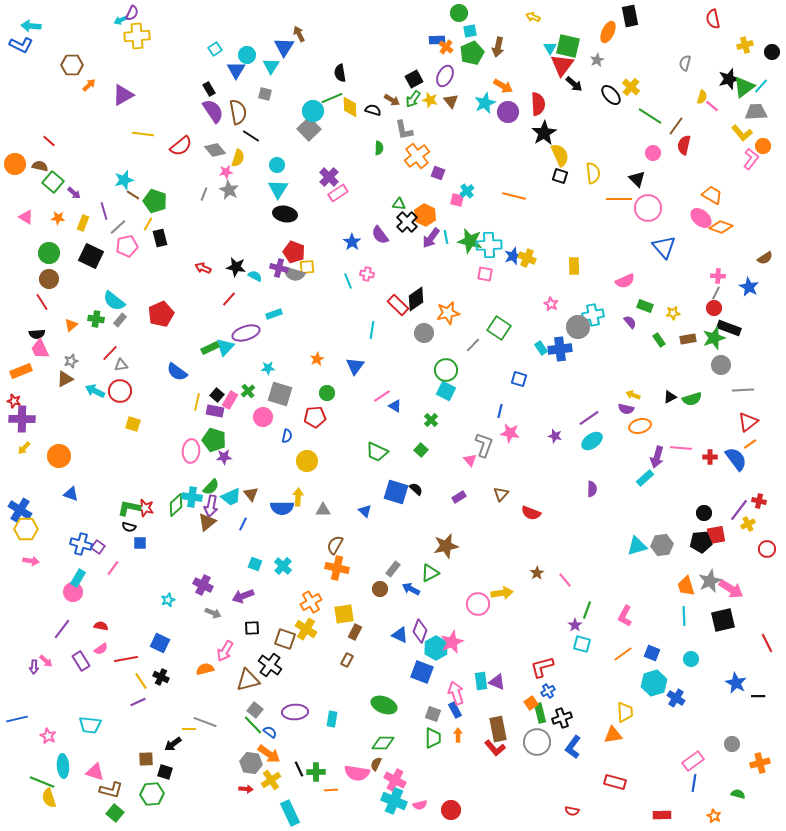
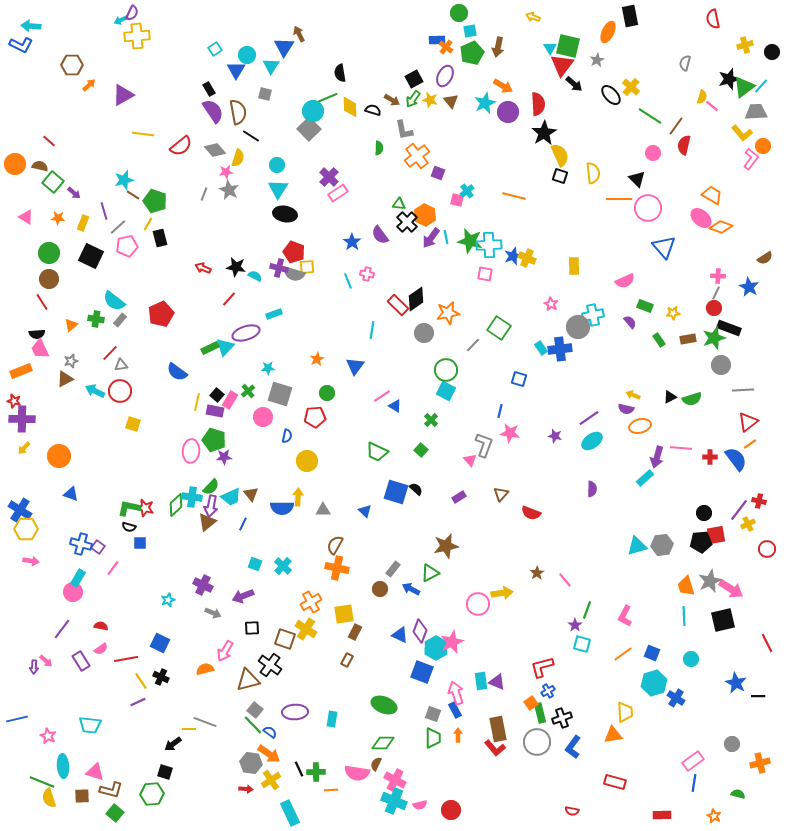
green line at (332, 98): moved 5 px left
brown square at (146, 759): moved 64 px left, 37 px down
